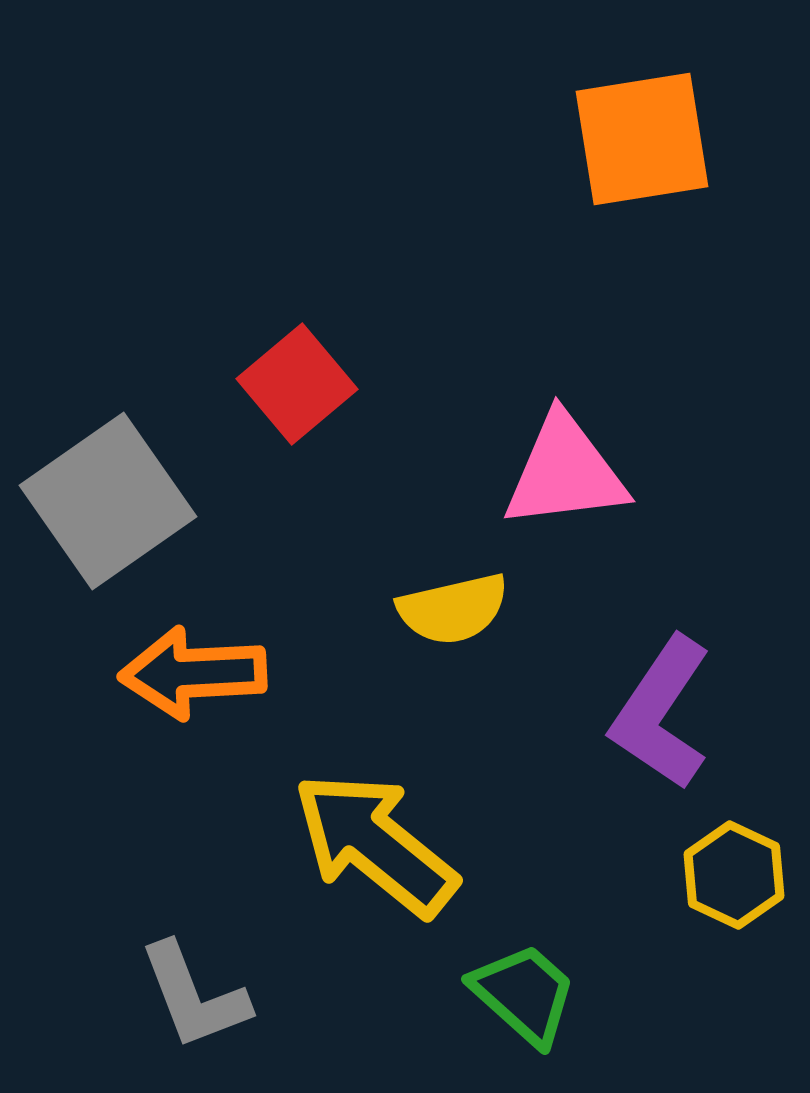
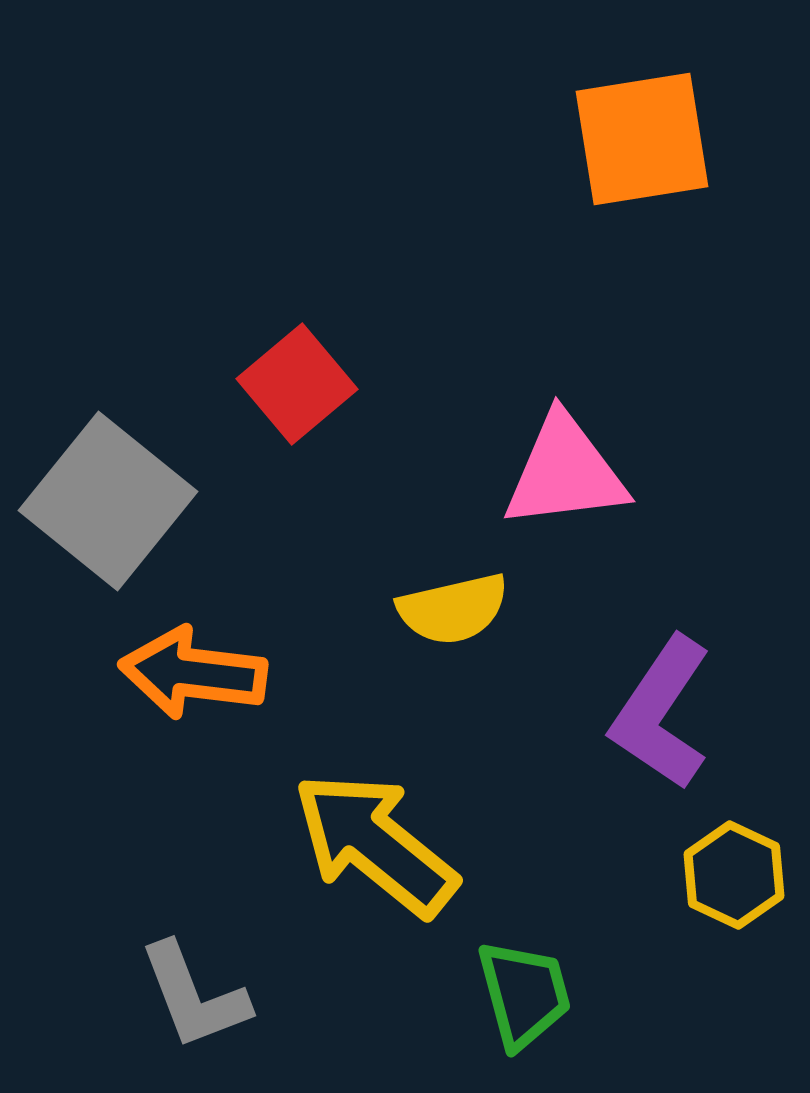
gray square: rotated 16 degrees counterclockwise
orange arrow: rotated 10 degrees clockwise
green trapezoid: rotated 33 degrees clockwise
